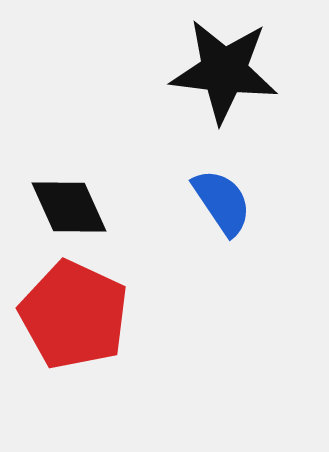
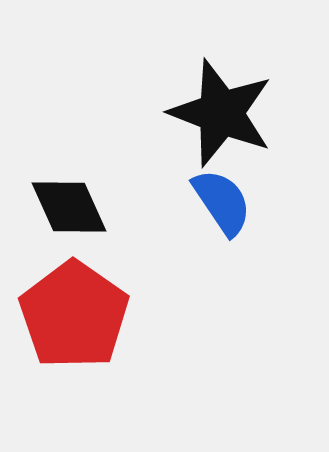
black star: moved 3 px left, 42 px down; rotated 14 degrees clockwise
red pentagon: rotated 10 degrees clockwise
